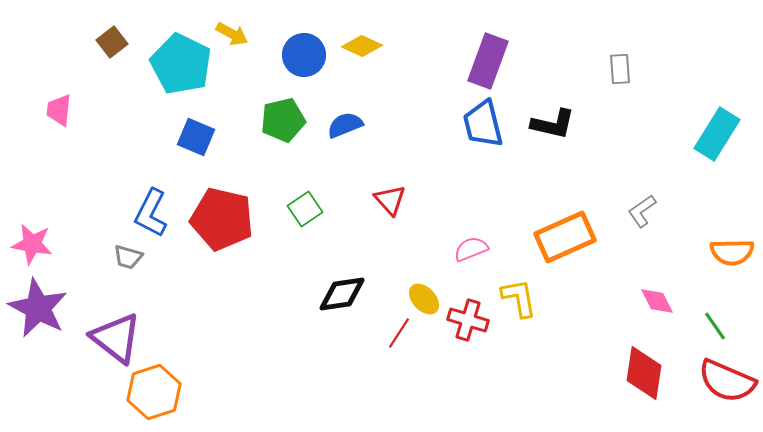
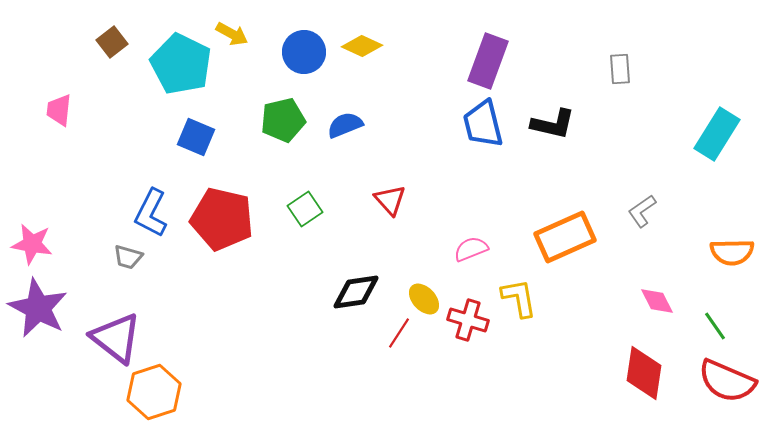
blue circle: moved 3 px up
black diamond: moved 14 px right, 2 px up
